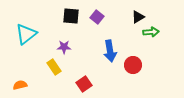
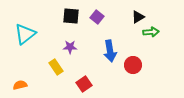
cyan triangle: moved 1 px left
purple star: moved 6 px right
yellow rectangle: moved 2 px right
